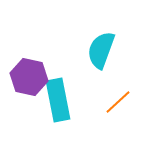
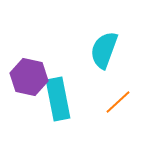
cyan semicircle: moved 3 px right
cyan rectangle: moved 1 px up
